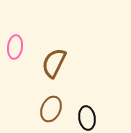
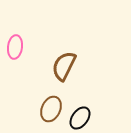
brown semicircle: moved 10 px right, 3 px down
black ellipse: moved 7 px left; rotated 45 degrees clockwise
